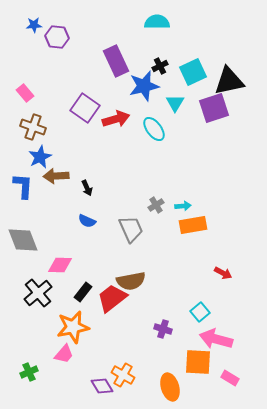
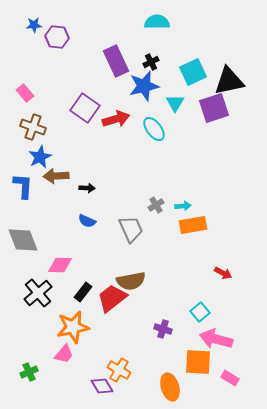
black cross at (160, 66): moved 9 px left, 4 px up
black arrow at (87, 188): rotated 63 degrees counterclockwise
orange cross at (123, 375): moved 4 px left, 5 px up
